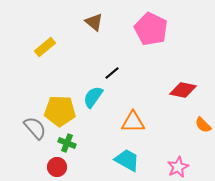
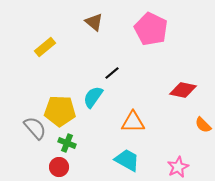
red circle: moved 2 px right
